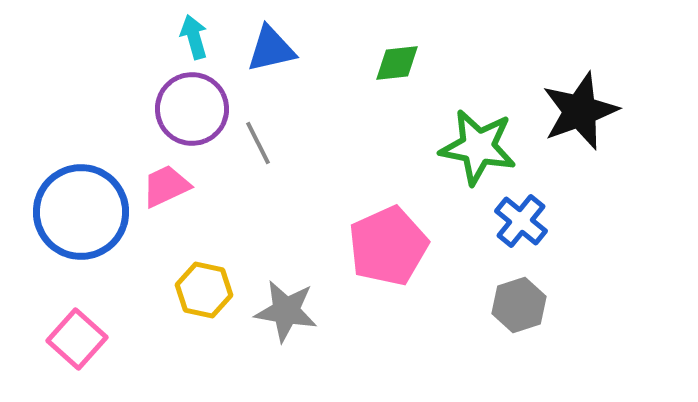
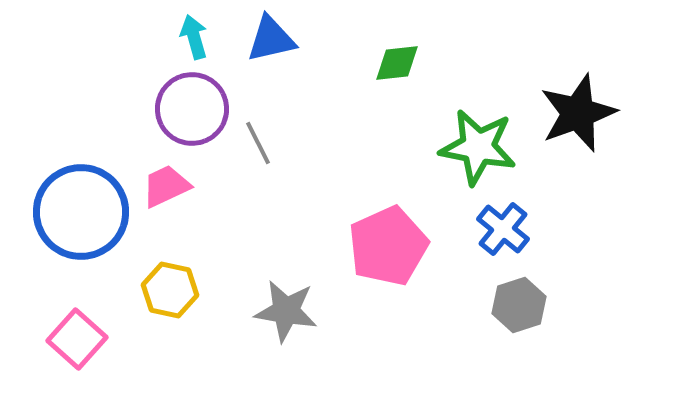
blue triangle: moved 10 px up
black star: moved 2 px left, 2 px down
blue cross: moved 18 px left, 8 px down
yellow hexagon: moved 34 px left
